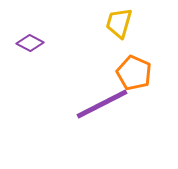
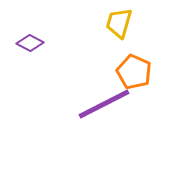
orange pentagon: moved 1 px up
purple line: moved 2 px right
